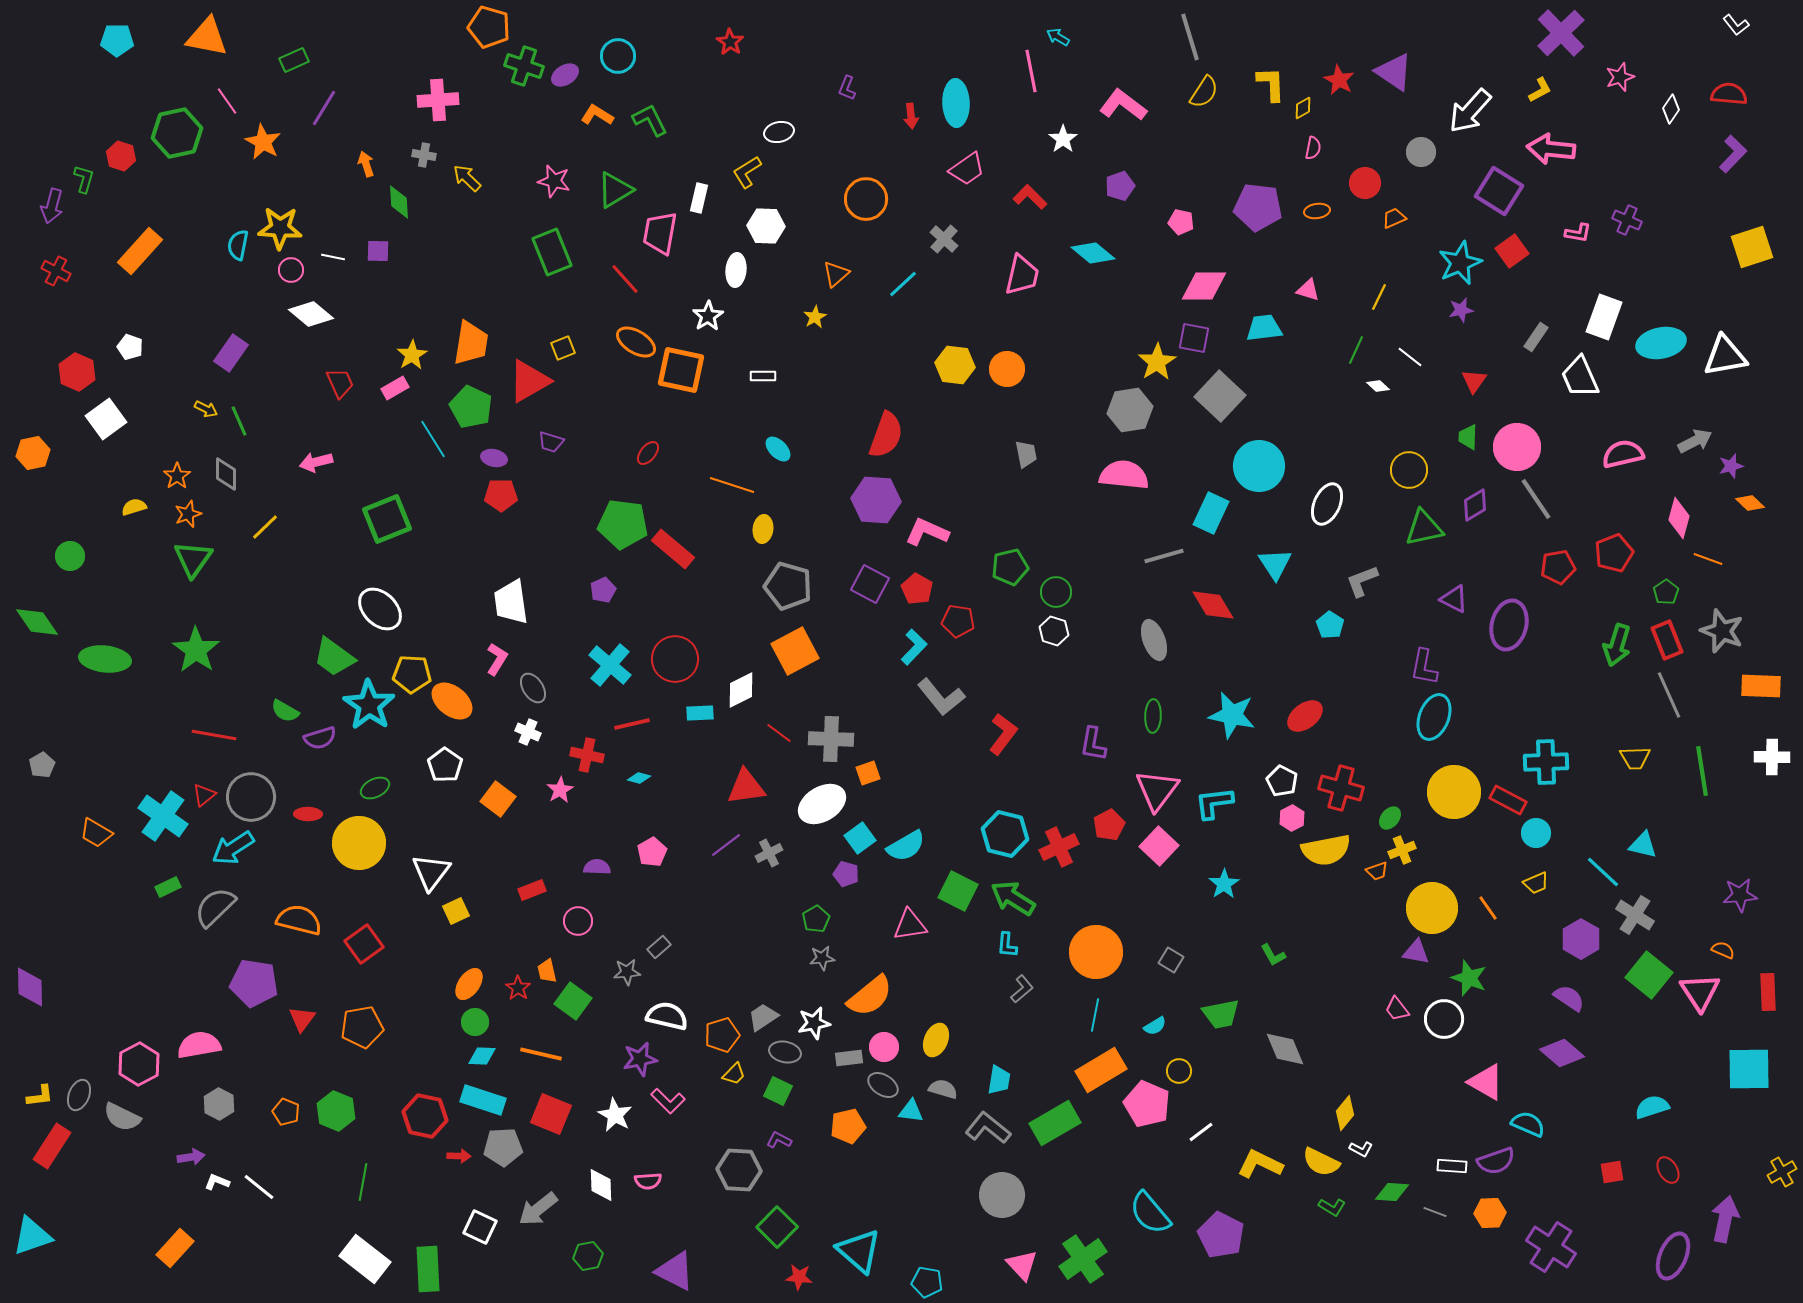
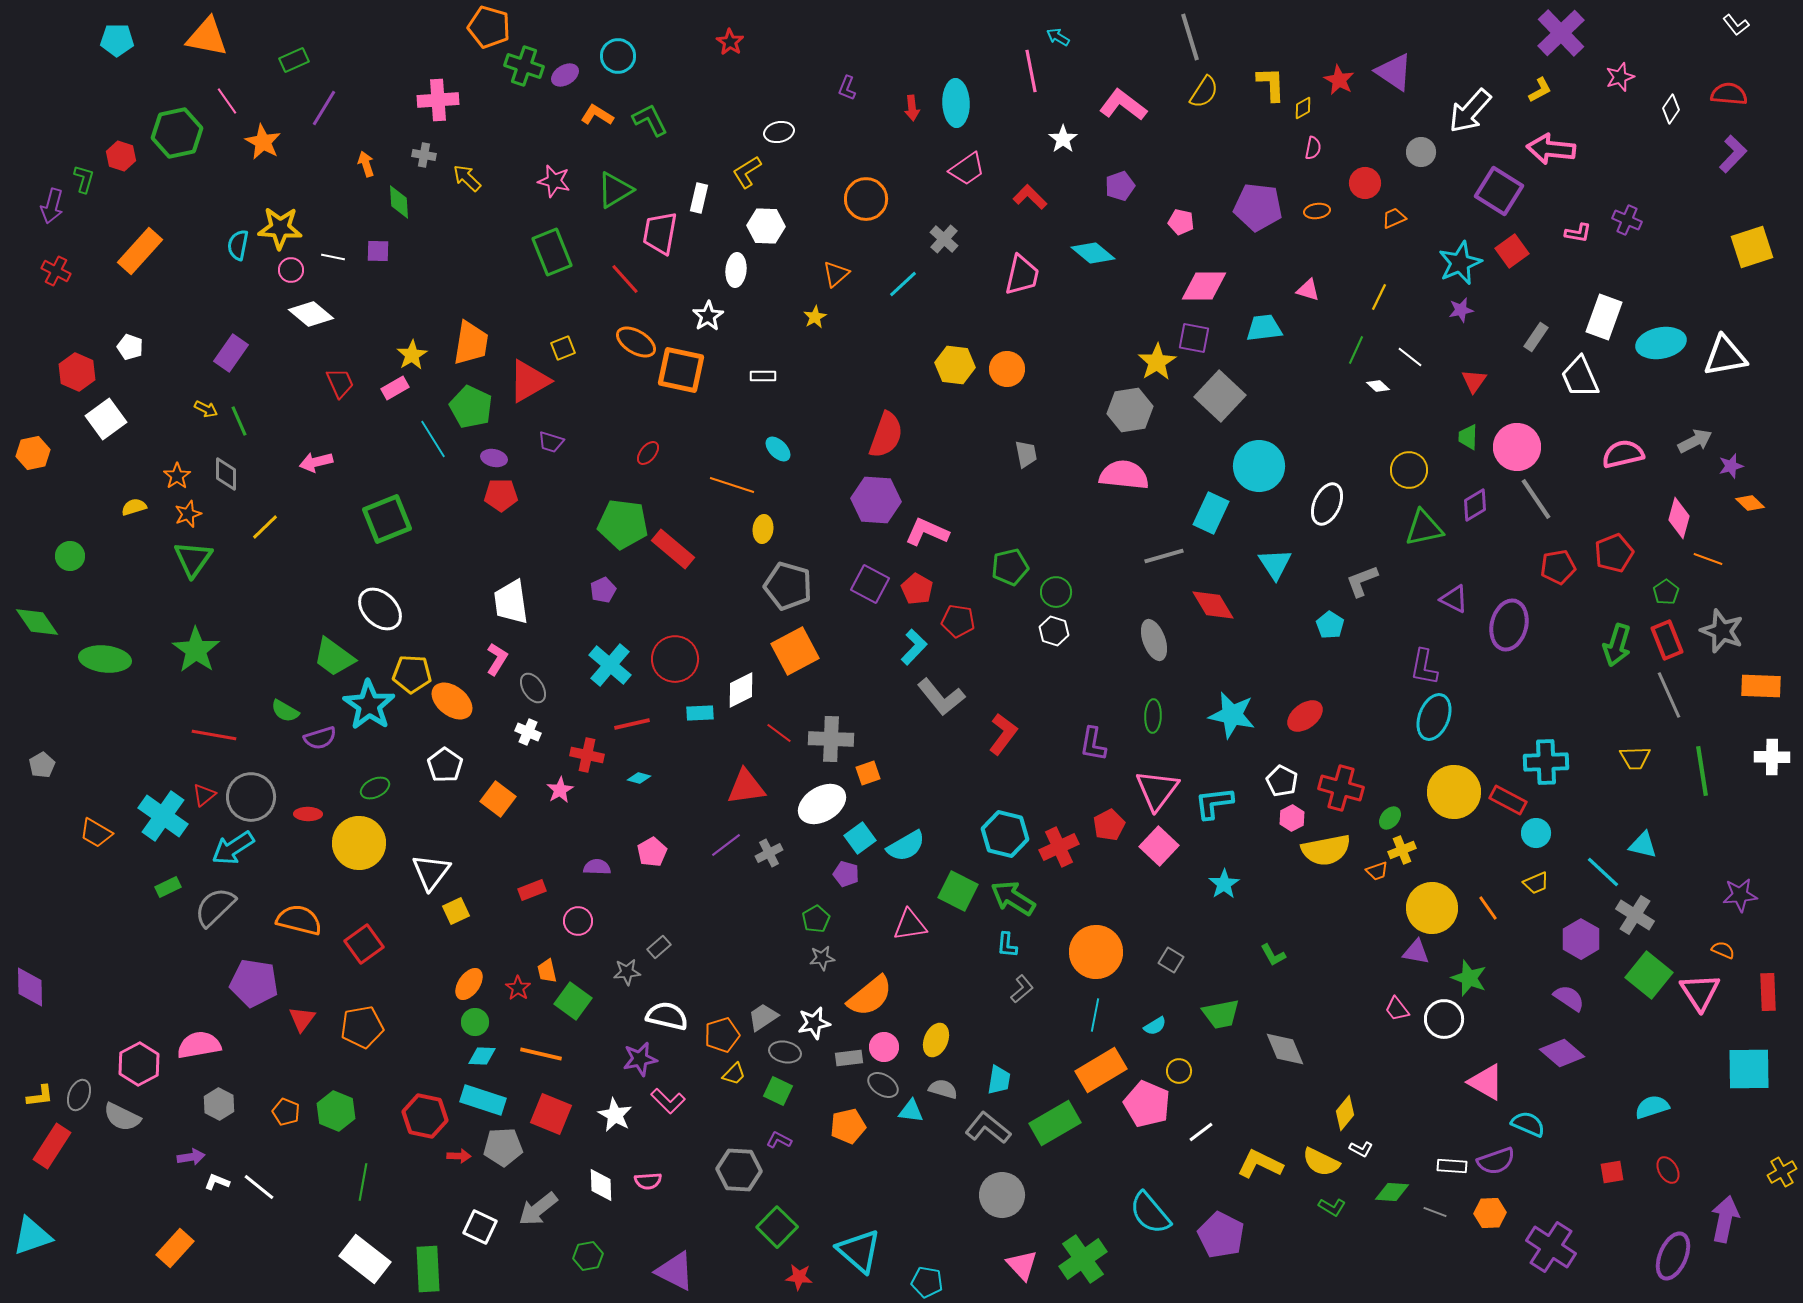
red arrow at (911, 116): moved 1 px right, 8 px up
